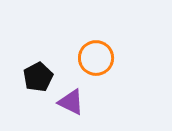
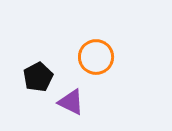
orange circle: moved 1 px up
